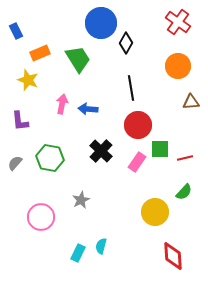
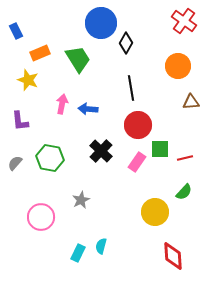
red cross: moved 6 px right, 1 px up
